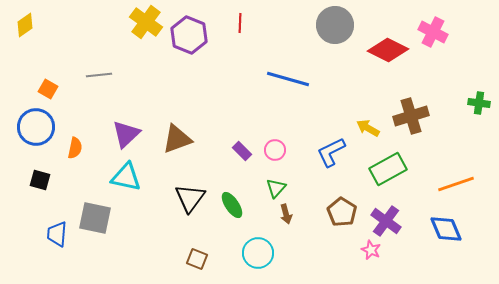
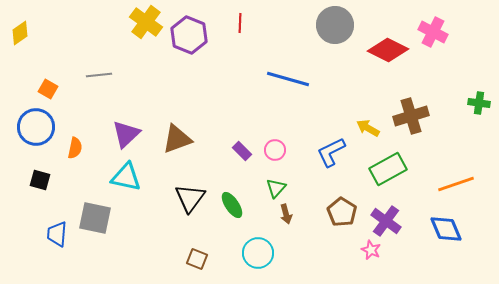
yellow diamond: moved 5 px left, 8 px down
